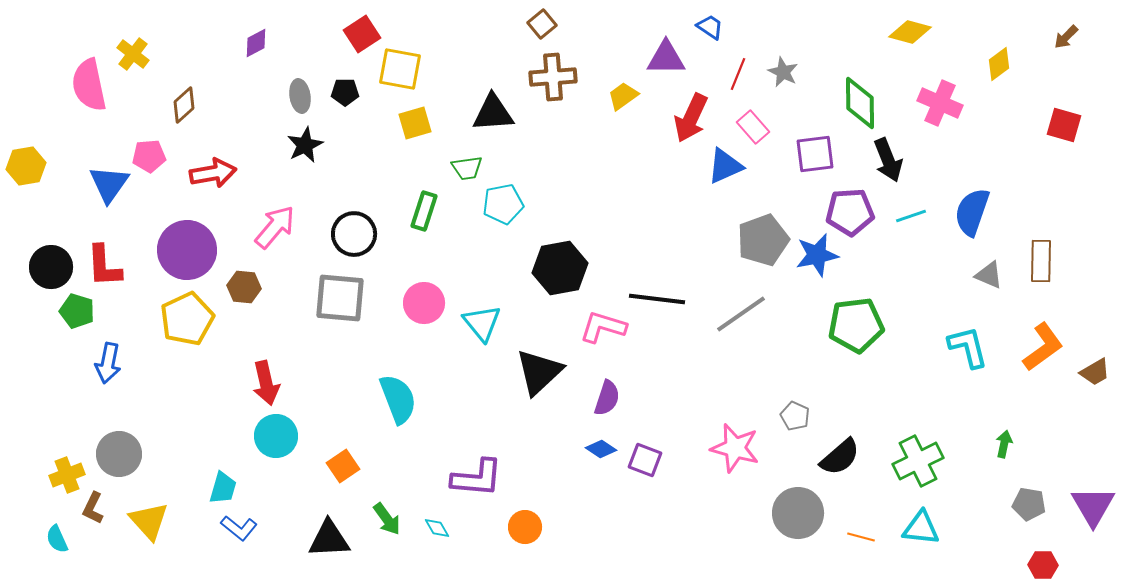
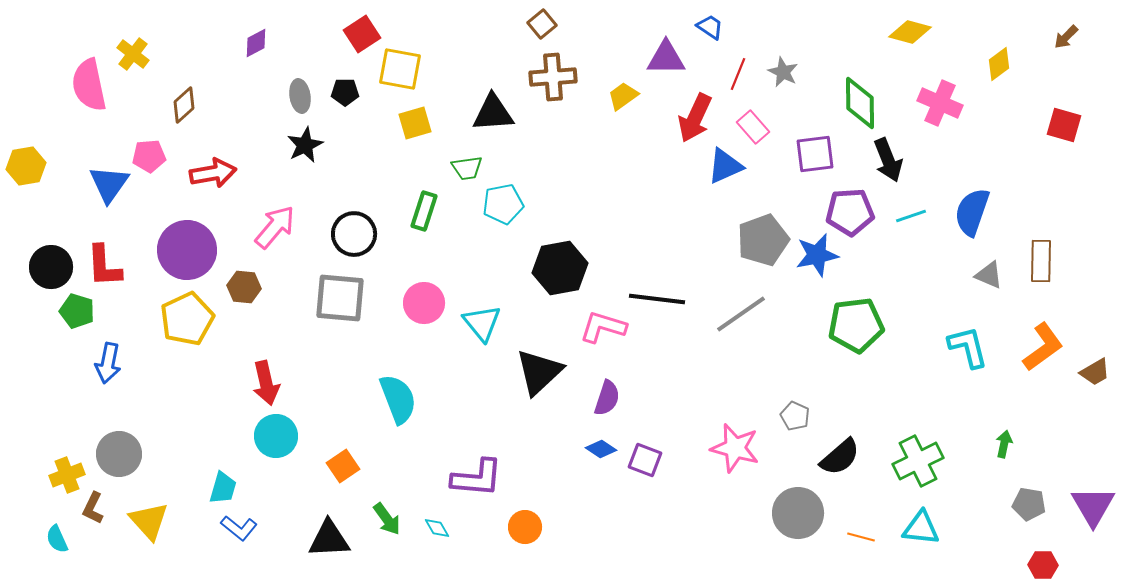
red arrow at (691, 118): moved 4 px right
